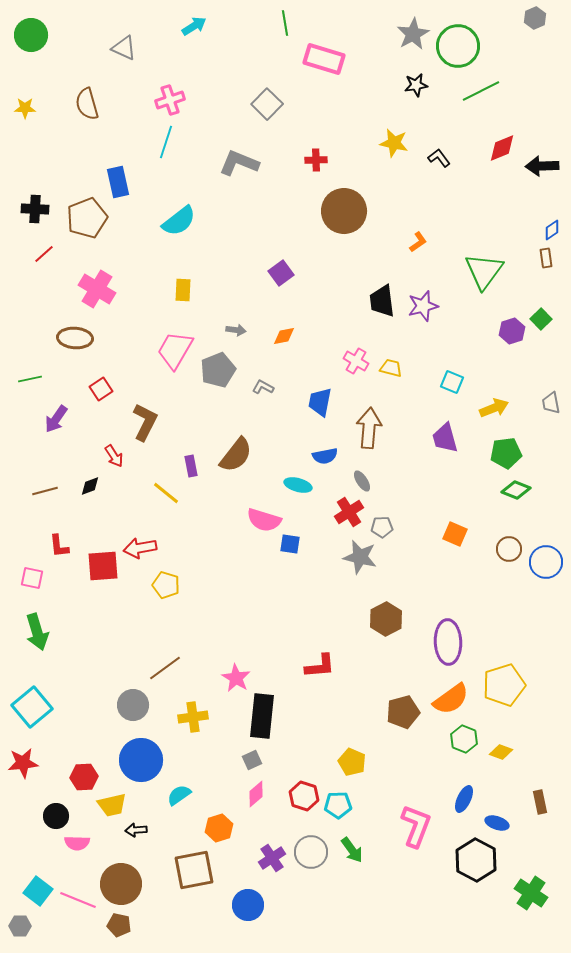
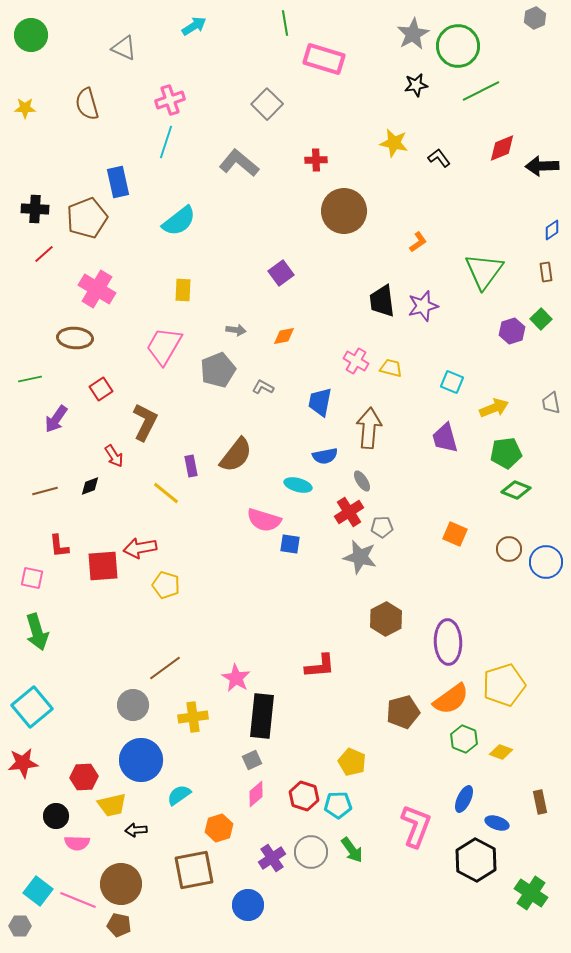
gray L-shape at (239, 163): rotated 18 degrees clockwise
brown rectangle at (546, 258): moved 14 px down
pink trapezoid at (175, 350): moved 11 px left, 4 px up
